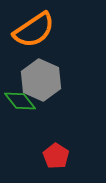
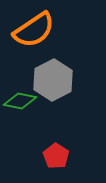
gray hexagon: moved 12 px right; rotated 9 degrees clockwise
green diamond: rotated 40 degrees counterclockwise
